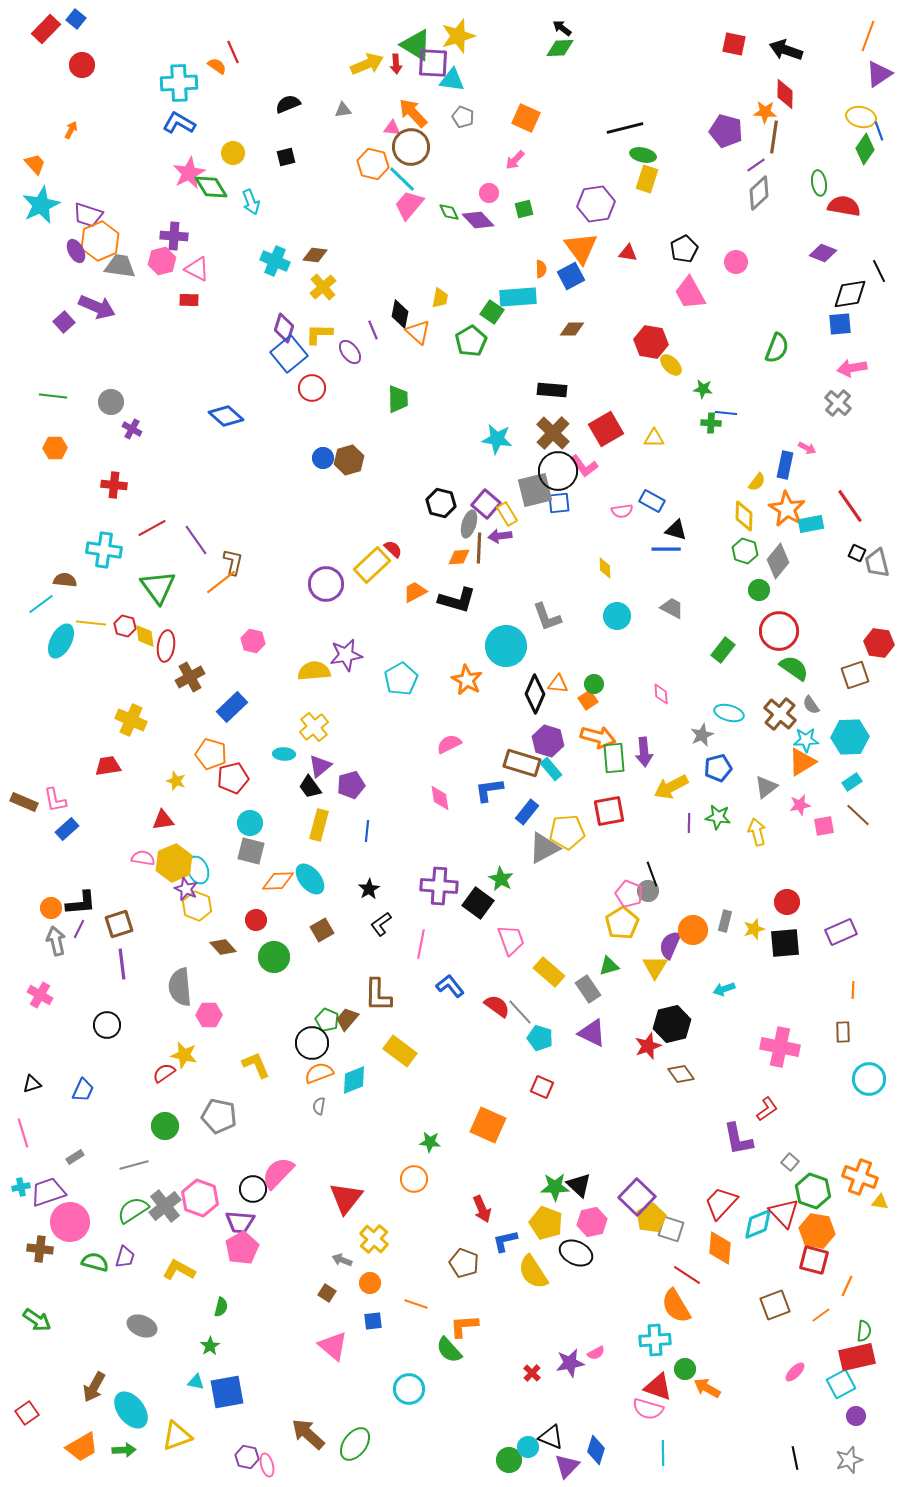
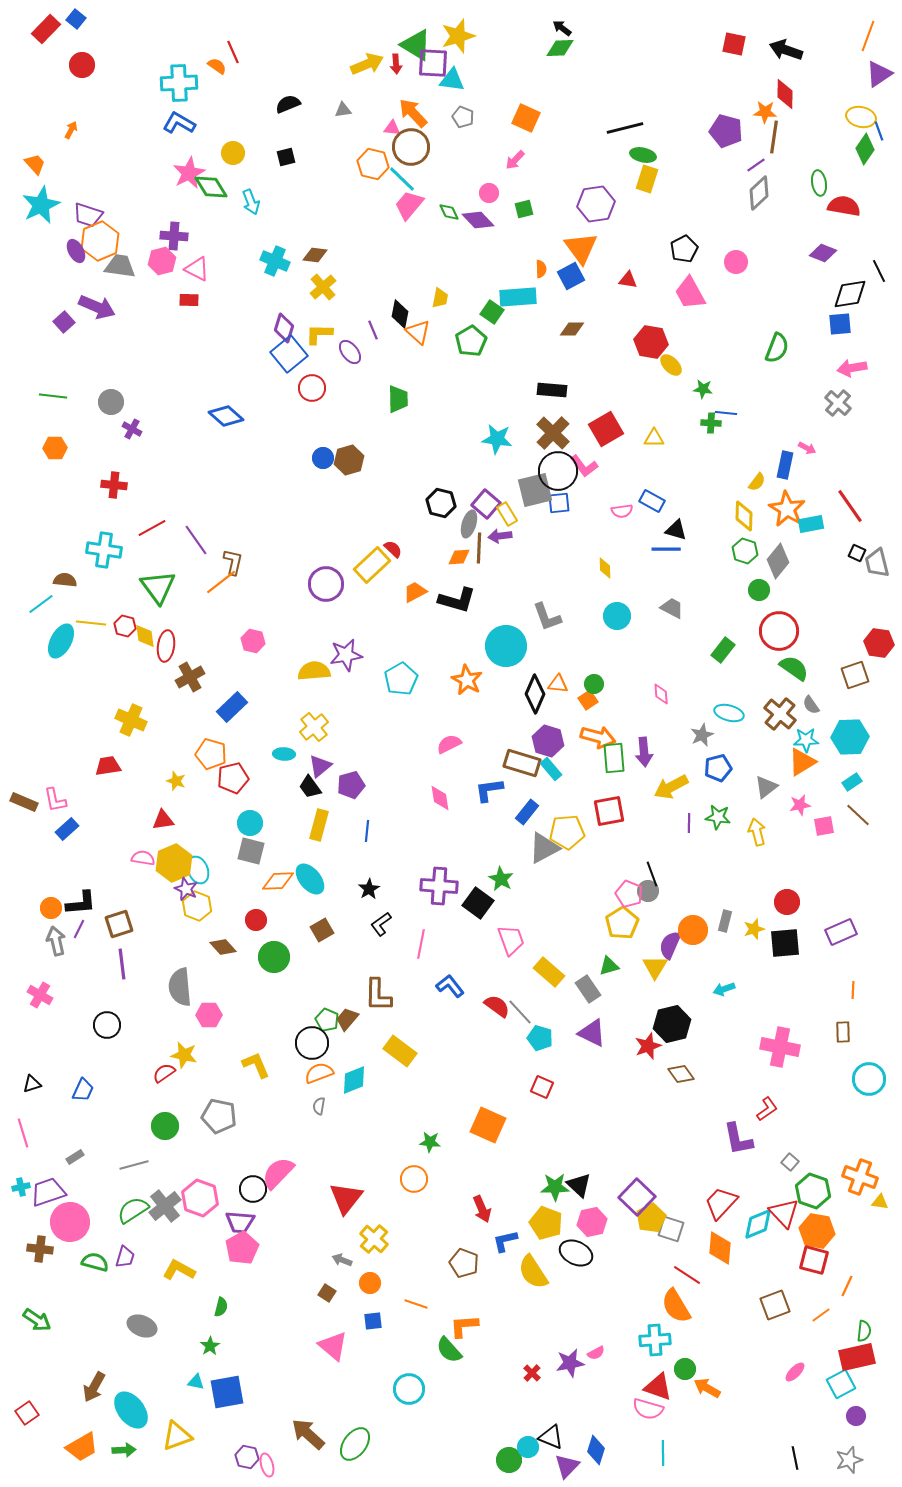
red triangle at (628, 253): moved 27 px down
